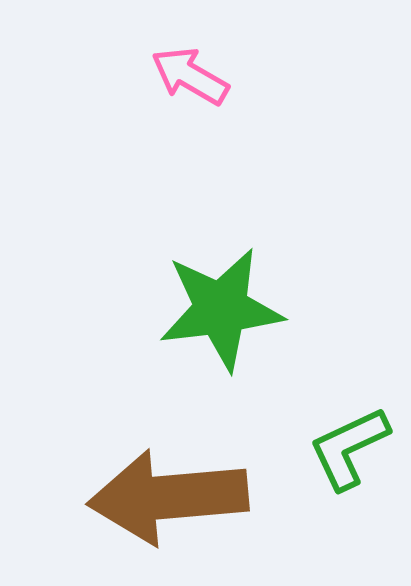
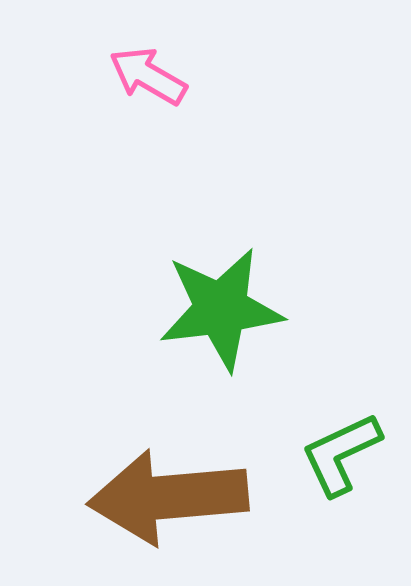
pink arrow: moved 42 px left
green L-shape: moved 8 px left, 6 px down
